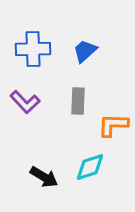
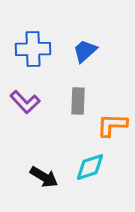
orange L-shape: moved 1 px left
